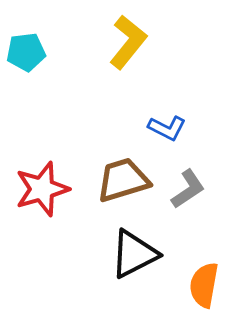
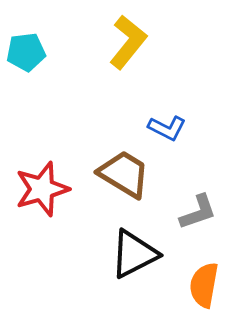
brown trapezoid: moved 1 px right, 6 px up; rotated 48 degrees clockwise
gray L-shape: moved 10 px right, 23 px down; rotated 15 degrees clockwise
